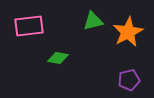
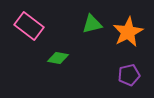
green triangle: moved 1 px left, 3 px down
pink rectangle: rotated 44 degrees clockwise
purple pentagon: moved 5 px up
